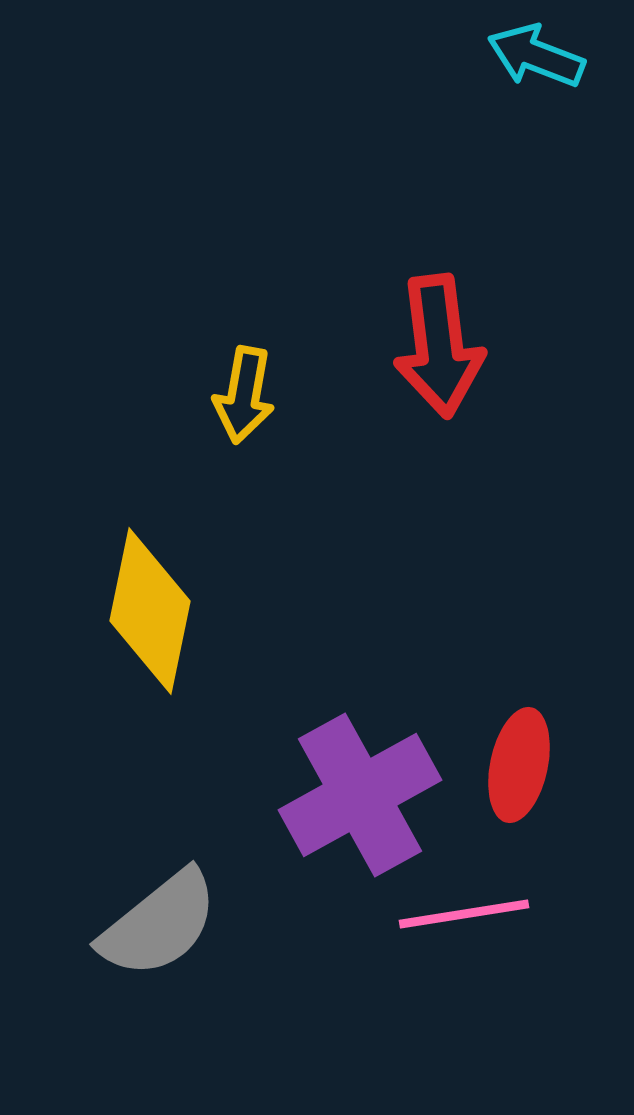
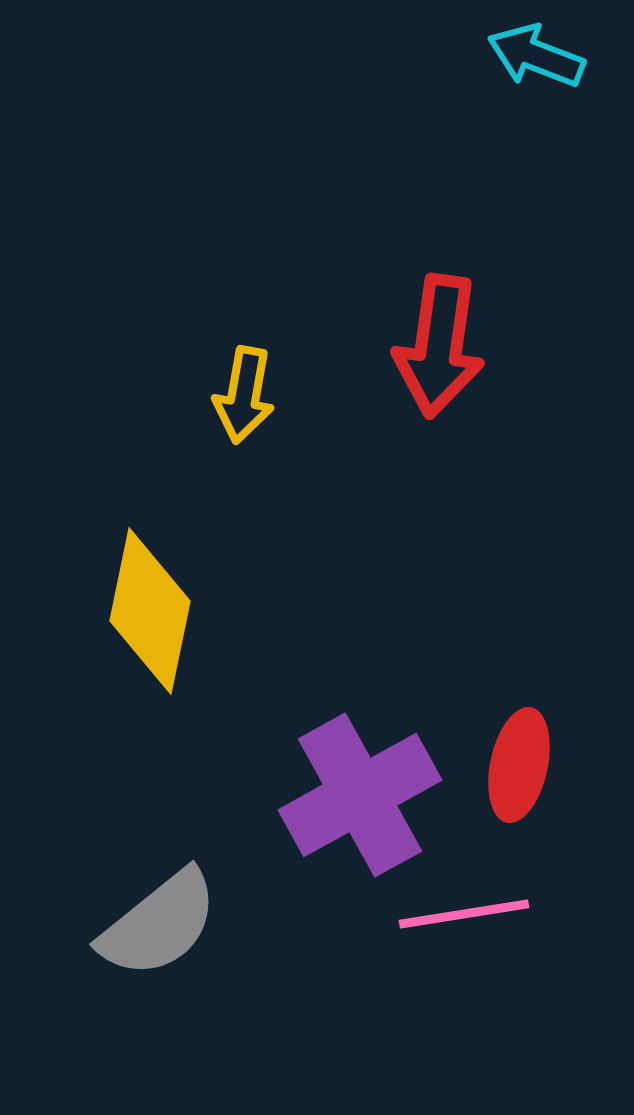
red arrow: rotated 15 degrees clockwise
